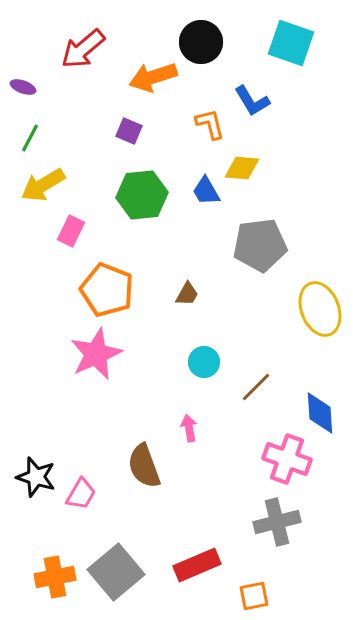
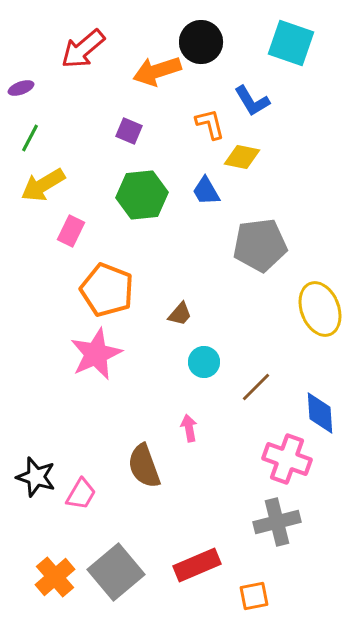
orange arrow: moved 4 px right, 6 px up
purple ellipse: moved 2 px left, 1 px down; rotated 40 degrees counterclockwise
yellow diamond: moved 11 px up; rotated 6 degrees clockwise
brown trapezoid: moved 7 px left, 20 px down; rotated 12 degrees clockwise
orange cross: rotated 30 degrees counterclockwise
